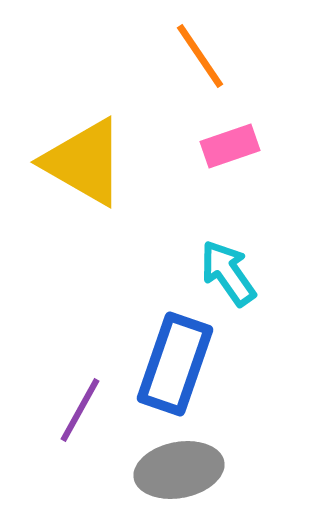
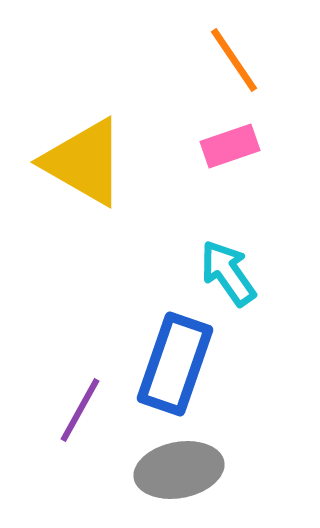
orange line: moved 34 px right, 4 px down
